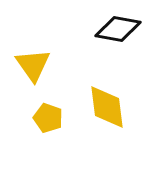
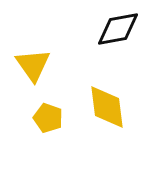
black diamond: rotated 21 degrees counterclockwise
